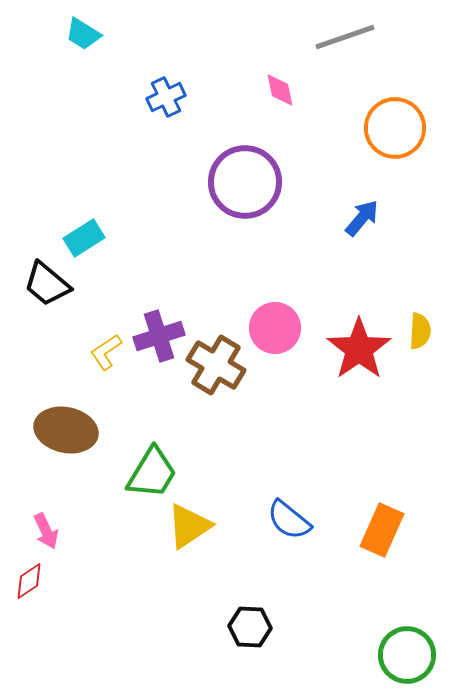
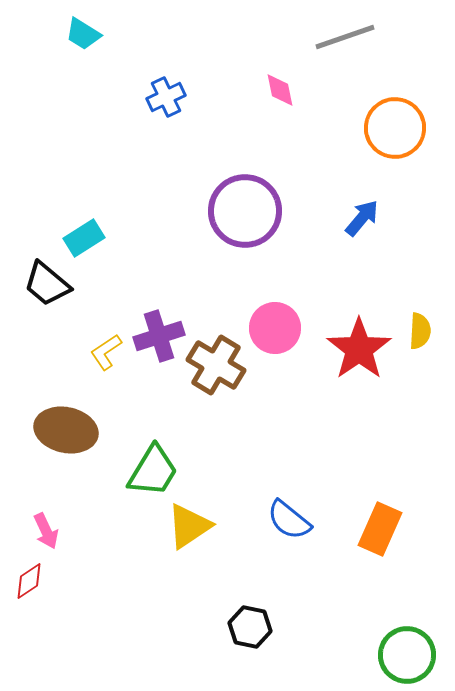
purple circle: moved 29 px down
green trapezoid: moved 1 px right, 2 px up
orange rectangle: moved 2 px left, 1 px up
black hexagon: rotated 9 degrees clockwise
